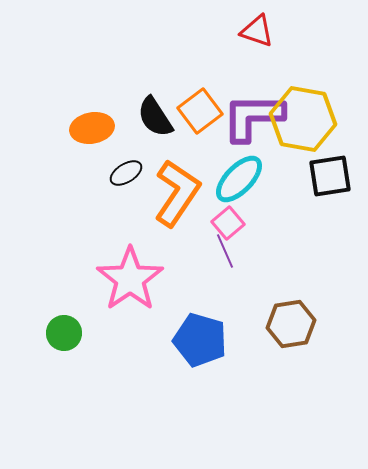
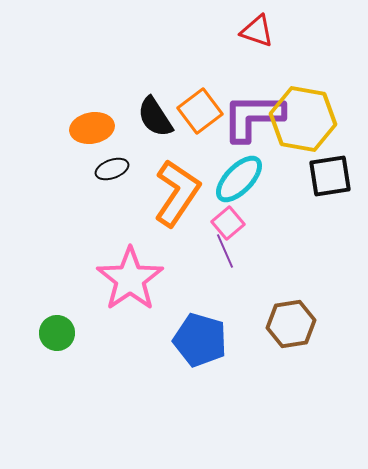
black ellipse: moved 14 px left, 4 px up; rotated 12 degrees clockwise
green circle: moved 7 px left
